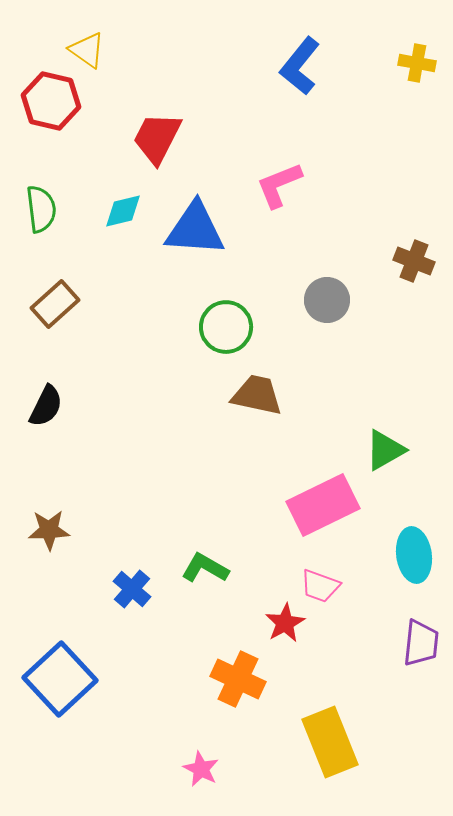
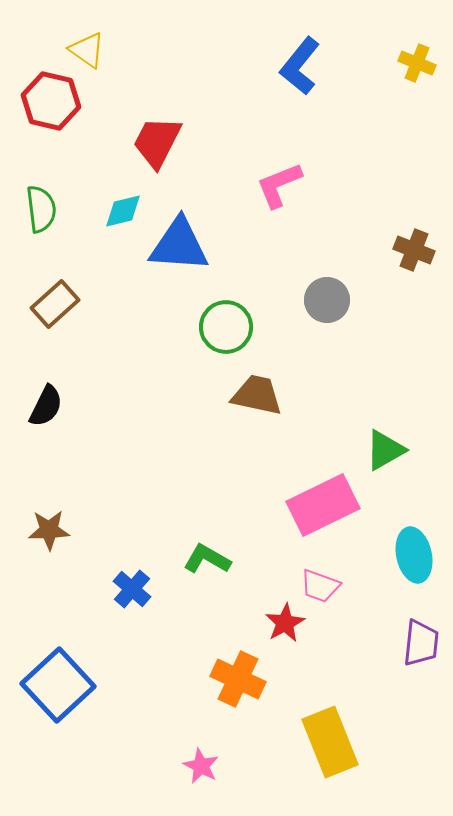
yellow cross: rotated 12 degrees clockwise
red trapezoid: moved 4 px down
blue triangle: moved 16 px left, 16 px down
brown cross: moved 11 px up
cyan ellipse: rotated 4 degrees counterclockwise
green L-shape: moved 2 px right, 9 px up
blue square: moved 2 px left, 6 px down
pink star: moved 3 px up
